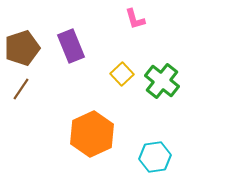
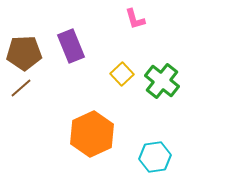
brown pentagon: moved 2 px right, 5 px down; rotated 16 degrees clockwise
brown line: moved 1 px up; rotated 15 degrees clockwise
